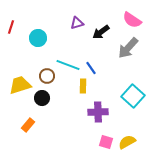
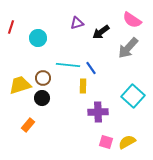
cyan line: rotated 15 degrees counterclockwise
brown circle: moved 4 px left, 2 px down
